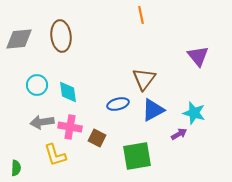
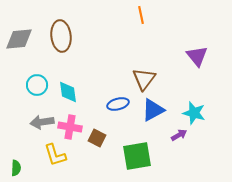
purple triangle: moved 1 px left
purple arrow: moved 1 px down
